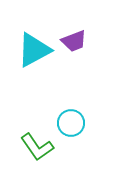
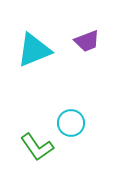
purple trapezoid: moved 13 px right
cyan triangle: rotated 6 degrees clockwise
